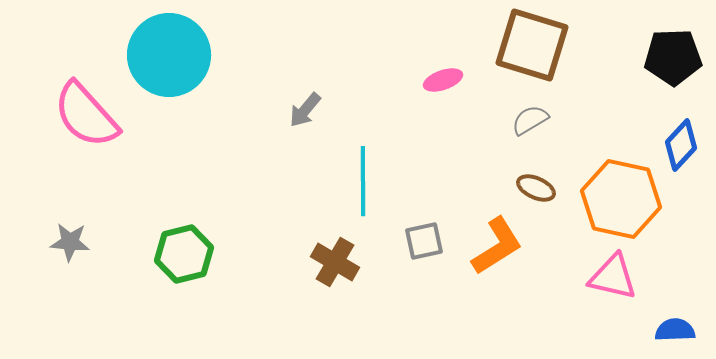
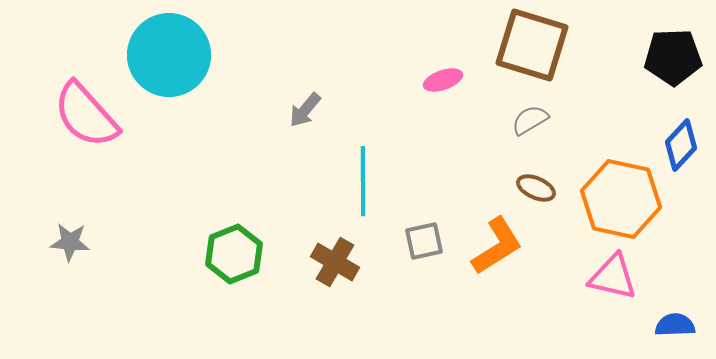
green hexagon: moved 50 px right; rotated 8 degrees counterclockwise
blue semicircle: moved 5 px up
